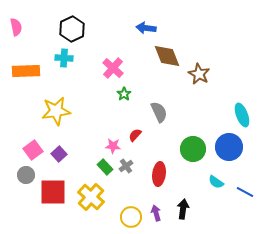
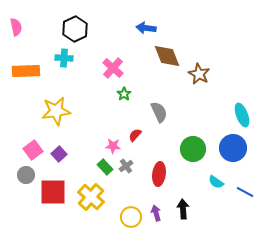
black hexagon: moved 3 px right
blue circle: moved 4 px right, 1 px down
black arrow: rotated 12 degrees counterclockwise
